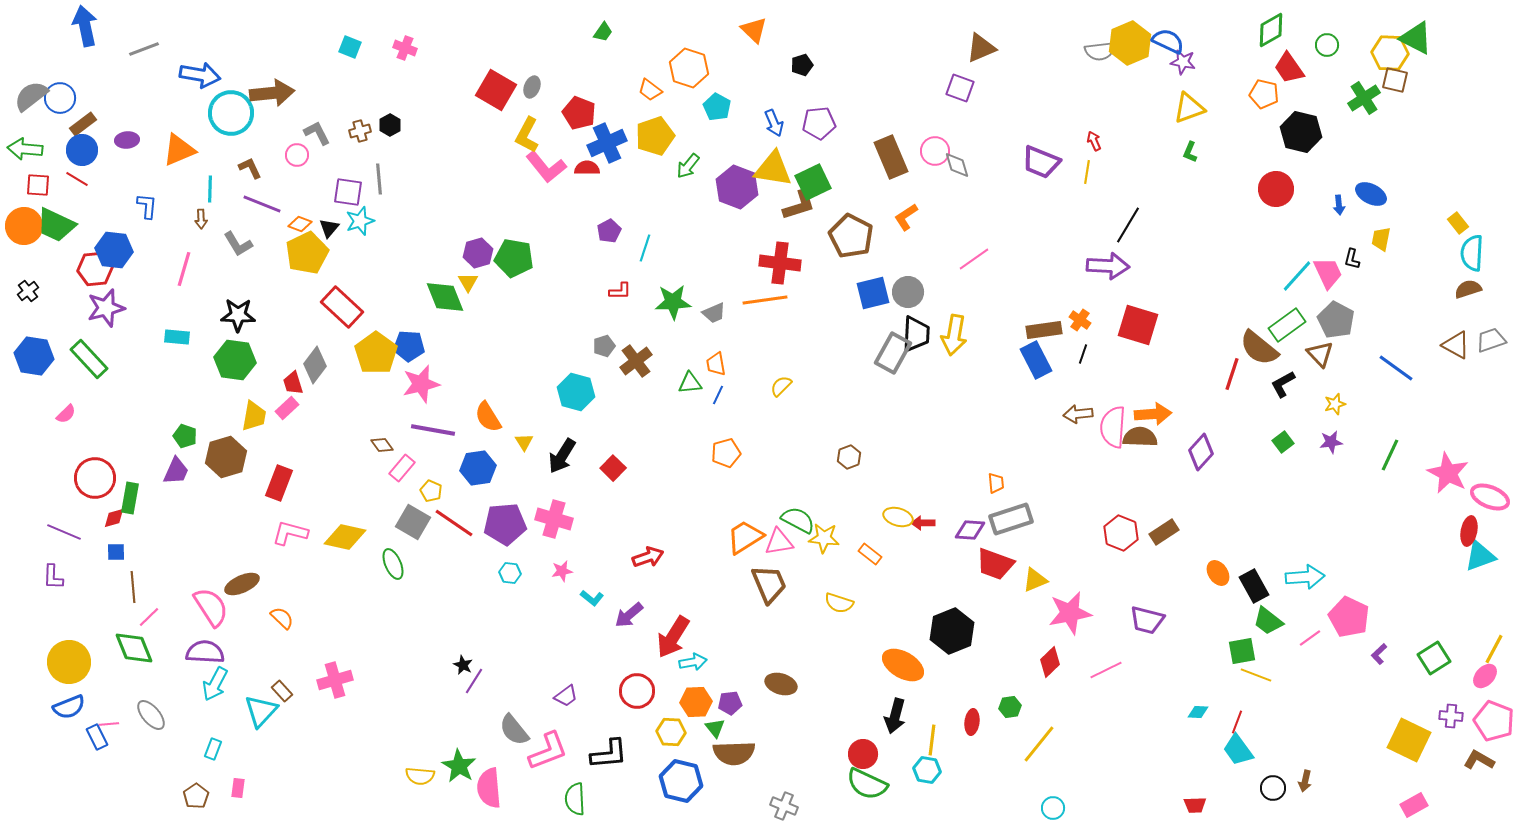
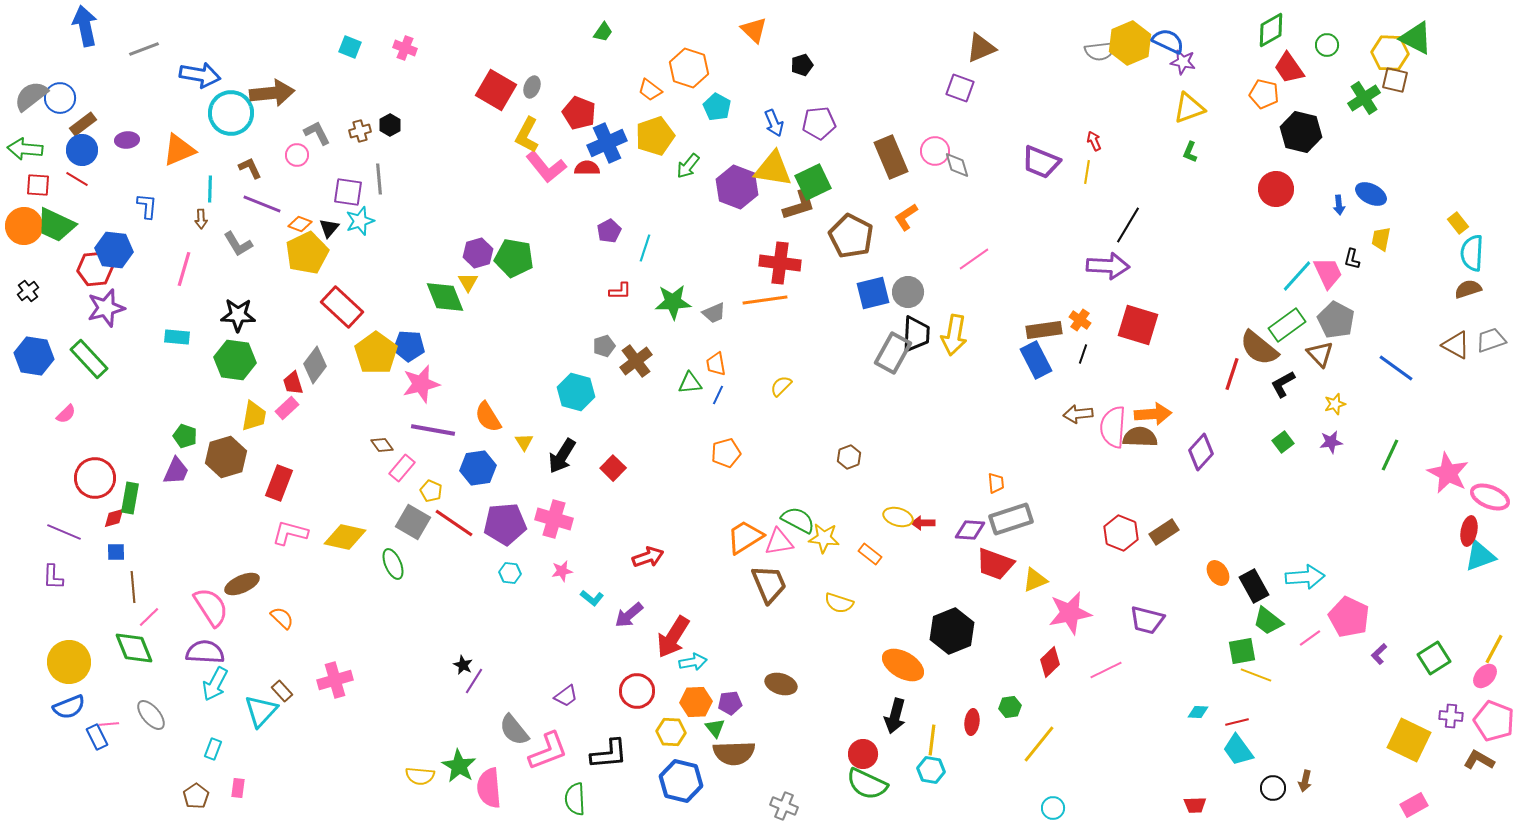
red line at (1237, 722): rotated 55 degrees clockwise
cyan hexagon at (927, 770): moved 4 px right
